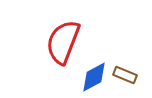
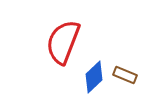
blue diamond: rotated 16 degrees counterclockwise
